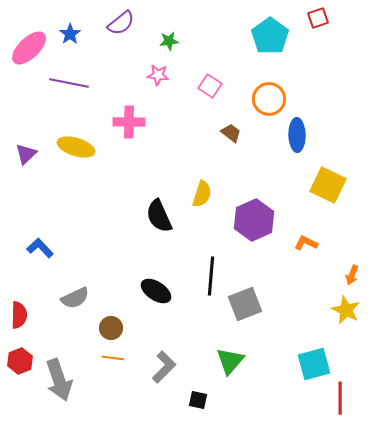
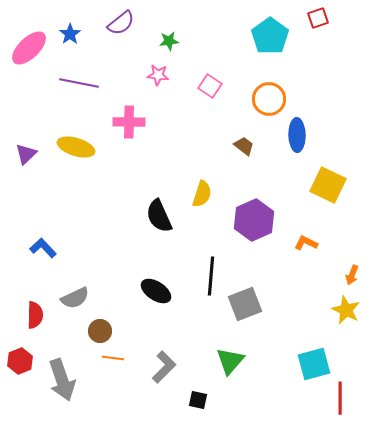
purple line: moved 10 px right
brown trapezoid: moved 13 px right, 13 px down
blue L-shape: moved 3 px right
red semicircle: moved 16 px right
brown circle: moved 11 px left, 3 px down
gray arrow: moved 3 px right
